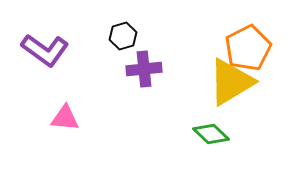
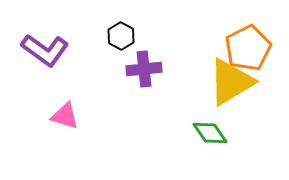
black hexagon: moved 2 px left; rotated 16 degrees counterclockwise
pink triangle: moved 2 px up; rotated 12 degrees clockwise
green diamond: moved 1 px left, 1 px up; rotated 12 degrees clockwise
